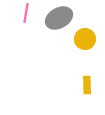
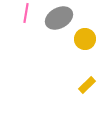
yellow rectangle: rotated 48 degrees clockwise
